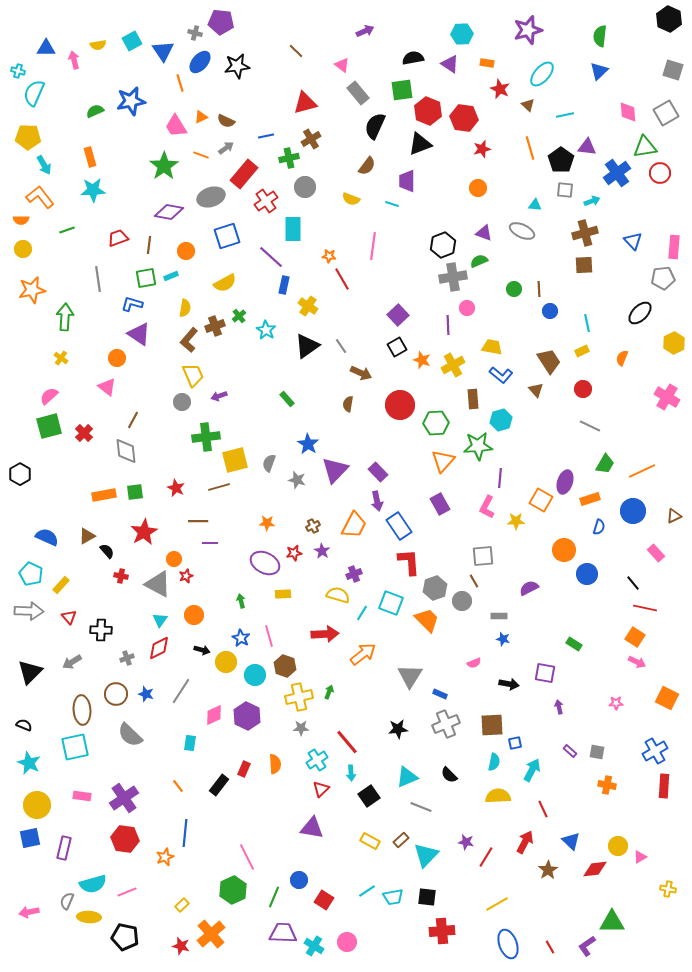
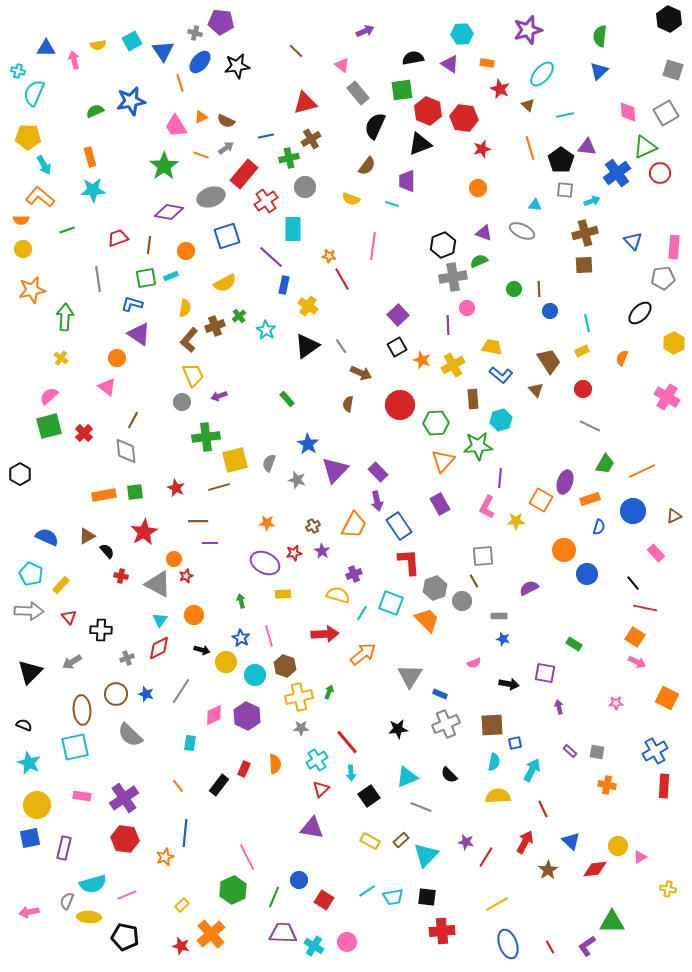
green triangle at (645, 147): rotated 15 degrees counterclockwise
orange L-shape at (40, 197): rotated 12 degrees counterclockwise
pink line at (127, 892): moved 3 px down
